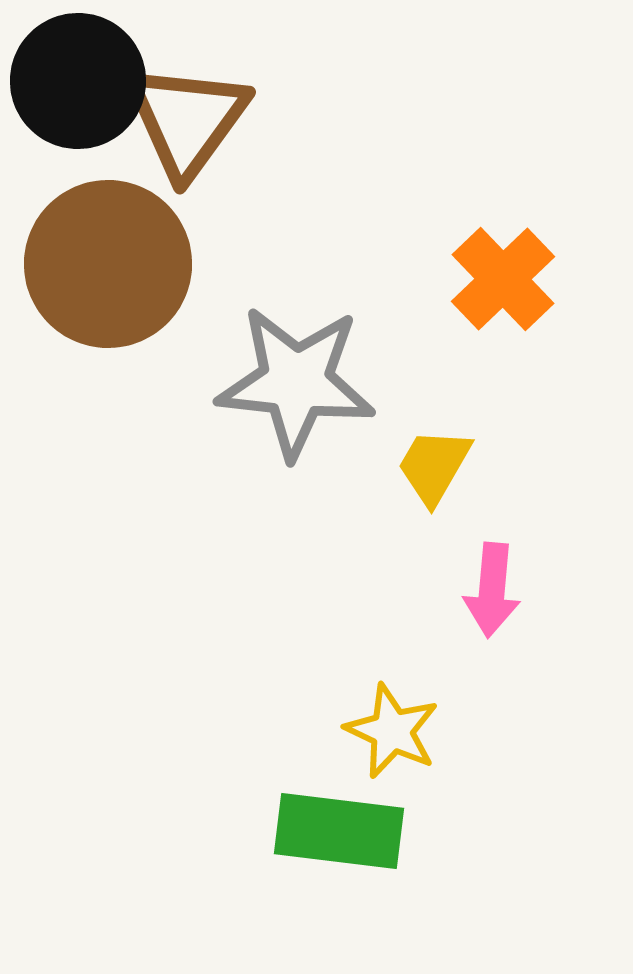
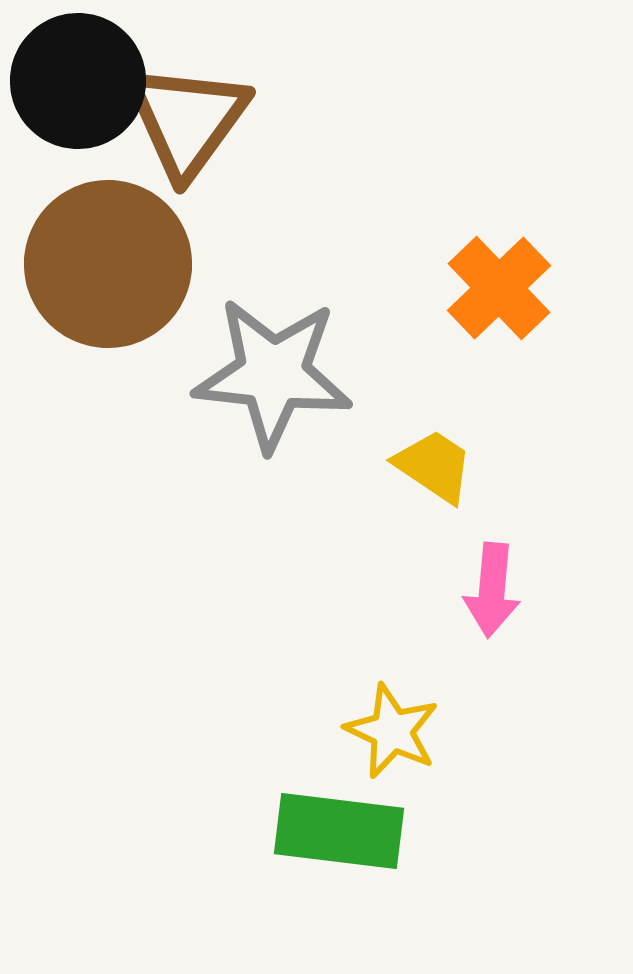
orange cross: moved 4 px left, 9 px down
gray star: moved 23 px left, 8 px up
yellow trapezoid: rotated 94 degrees clockwise
